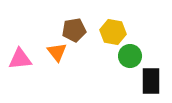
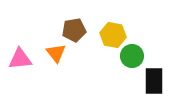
yellow hexagon: moved 3 px down
orange triangle: moved 1 px left, 1 px down
green circle: moved 2 px right
black rectangle: moved 3 px right
